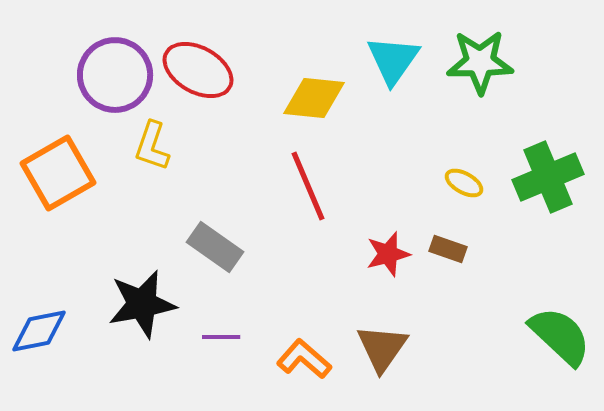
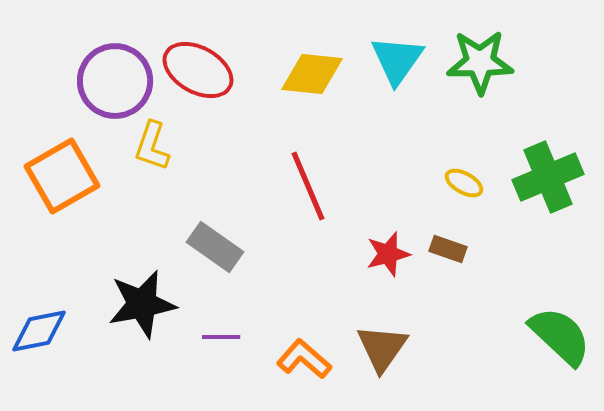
cyan triangle: moved 4 px right
purple circle: moved 6 px down
yellow diamond: moved 2 px left, 24 px up
orange square: moved 4 px right, 3 px down
